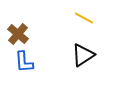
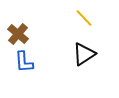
yellow line: rotated 18 degrees clockwise
black triangle: moved 1 px right, 1 px up
